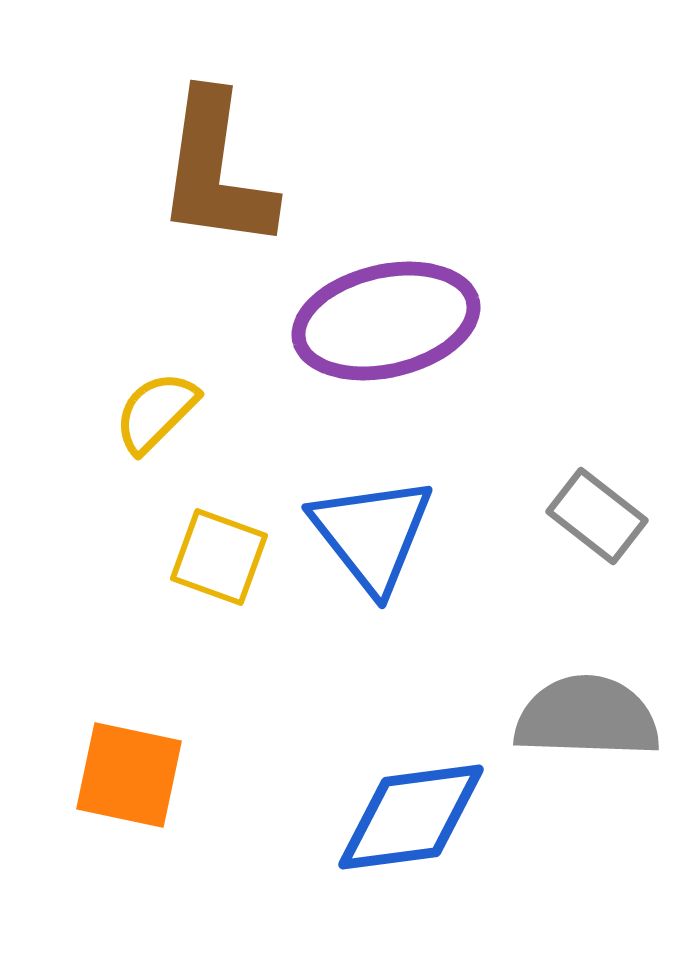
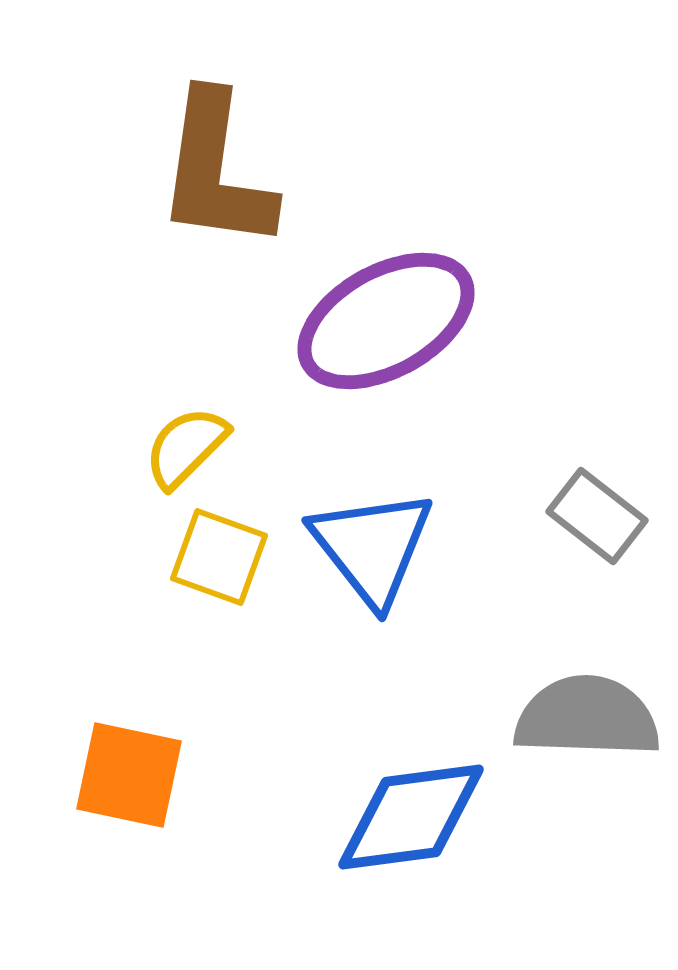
purple ellipse: rotated 16 degrees counterclockwise
yellow semicircle: moved 30 px right, 35 px down
blue triangle: moved 13 px down
